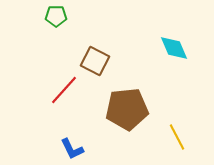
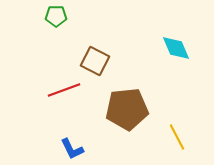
cyan diamond: moved 2 px right
red line: rotated 28 degrees clockwise
